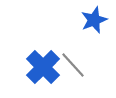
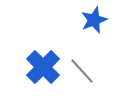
gray line: moved 9 px right, 6 px down
